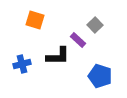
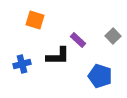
gray square: moved 18 px right, 11 px down
